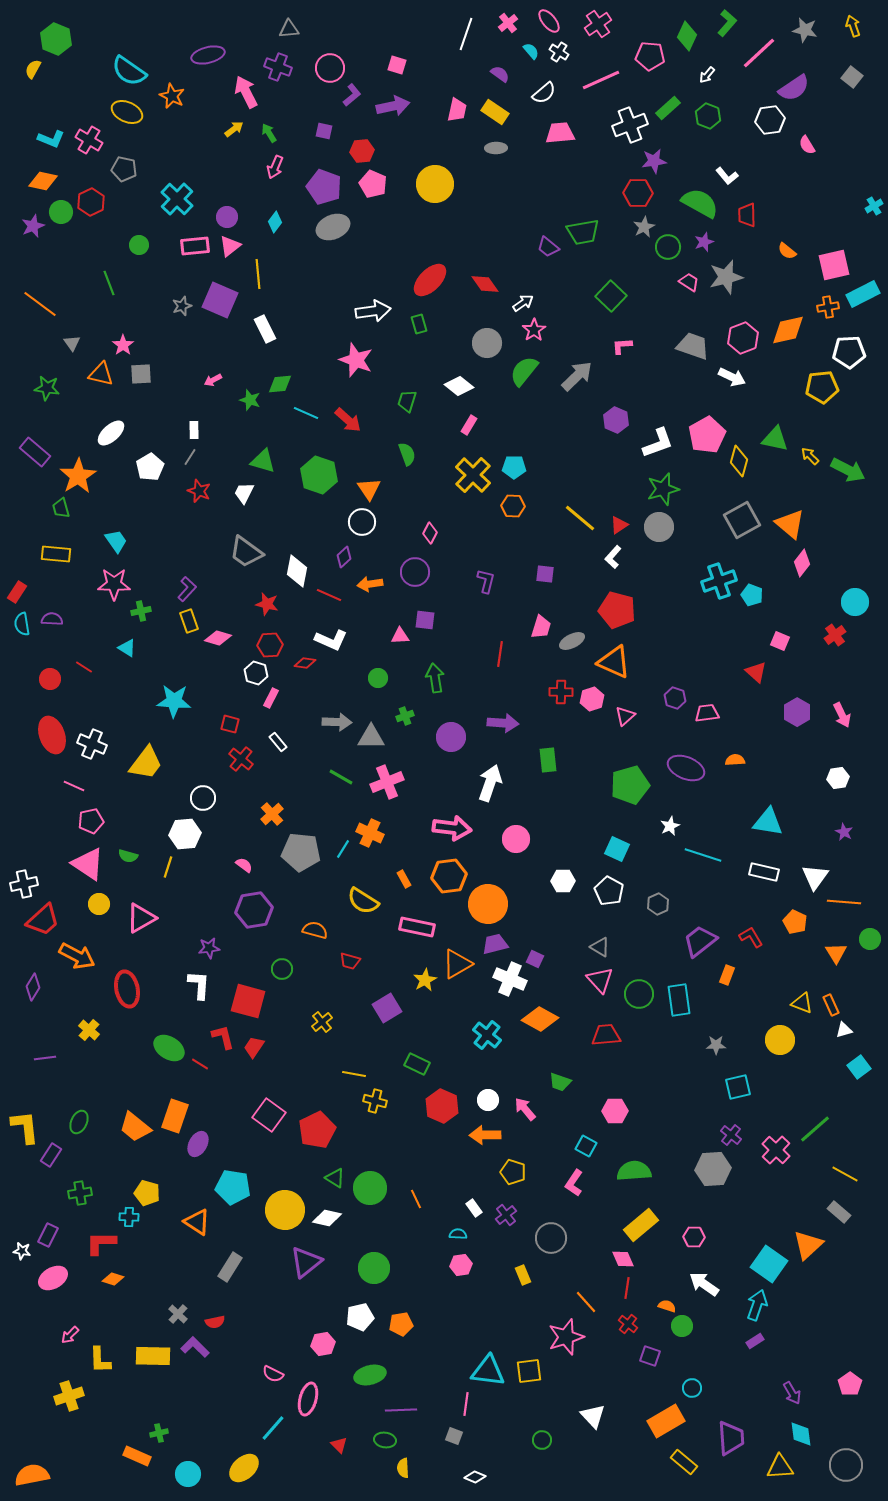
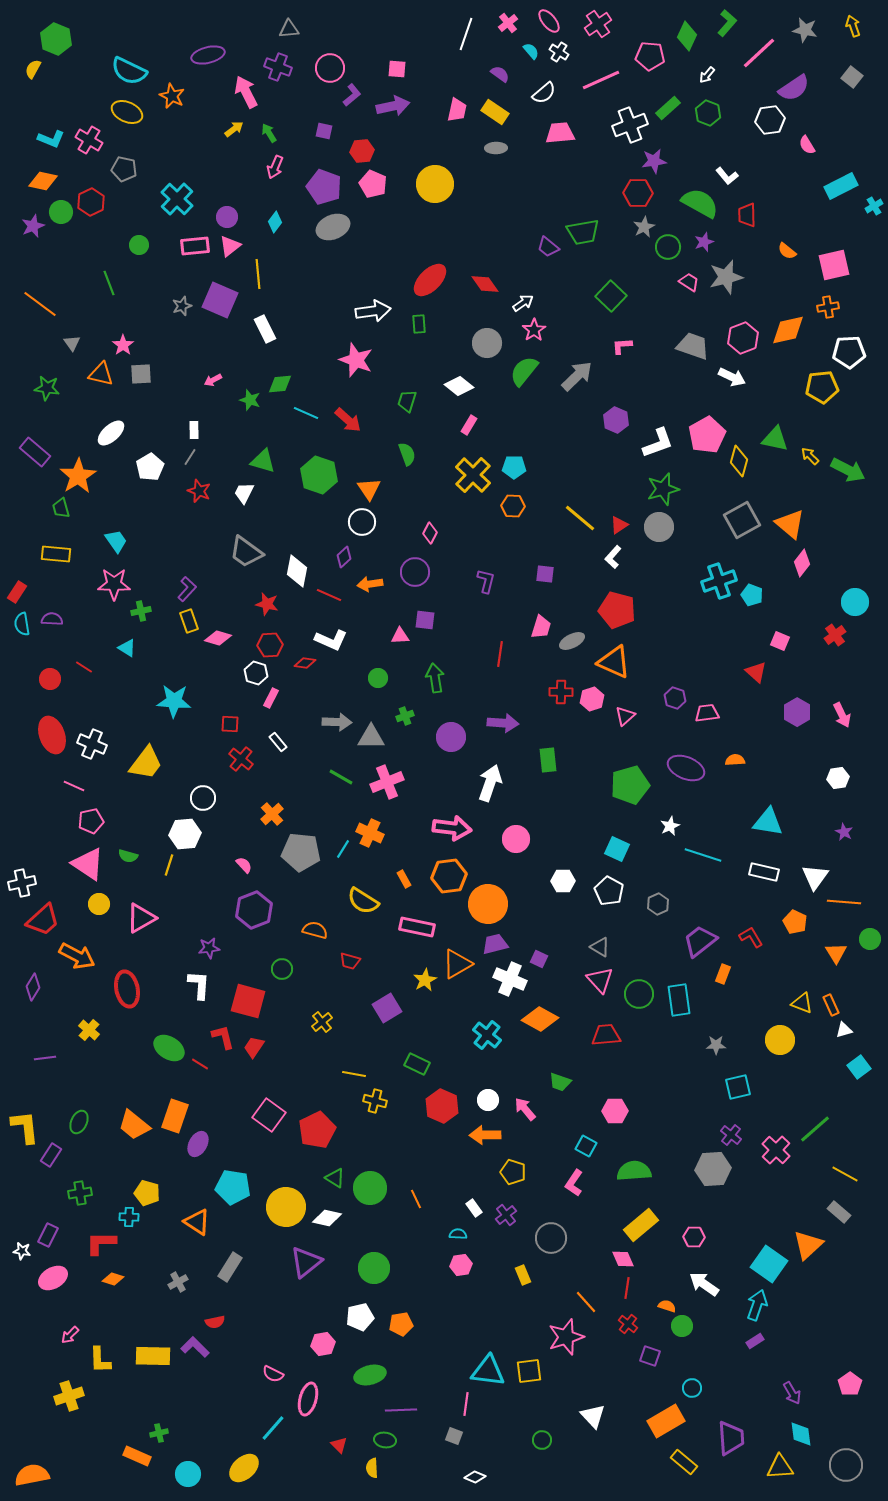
pink square at (397, 65): moved 4 px down; rotated 12 degrees counterclockwise
cyan semicircle at (129, 71): rotated 9 degrees counterclockwise
green hexagon at (708, 116): moved 3 px up
cyan rectangle at (863, 294): moved 22 px left, 108 px up
green rectangle at (419, 324): rotated 12 degrees clockwise
red square at (230, 724): rotated 12 degrees counterclockwise
pink semicircle at (244, 865): rotated 12 degrees clockwise
yellow line at (168, 867): moved 1 px right, 2 px up
white cross at (24, 884): moved 2 px left, 1 px up
purple hexagon at (254, 910): rotated 12 degrees counterclockwise
purple square at (535, 959): moved 4 px right
orange rectangle at (727, 975): moved 4 px left, 1 px up
orange trapezoid at (135, 1127): moved 1 px left, 2 px up
yellow circle at (285, 1210): moved 1 px right, 3 px up
gray cross at (178, 1314): moved 32 px up; rotated 18 degrees clockwise
yellow semicircle at (403, 1468): moved 31 px left
